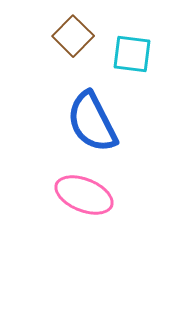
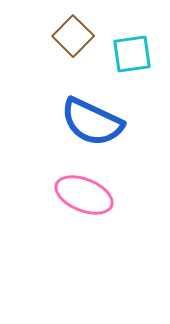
cyan square: rotated 15 degrees counterclockwise
blue semicircle: rotated 38 degrees counterclockwise
